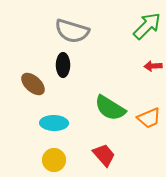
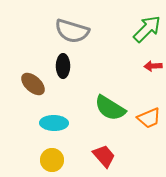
green arrow: moved 3 px down
black ellipse: moved 1 px down
red trapezoid: moved 1 px down
yellow circle: moved 2 px left
